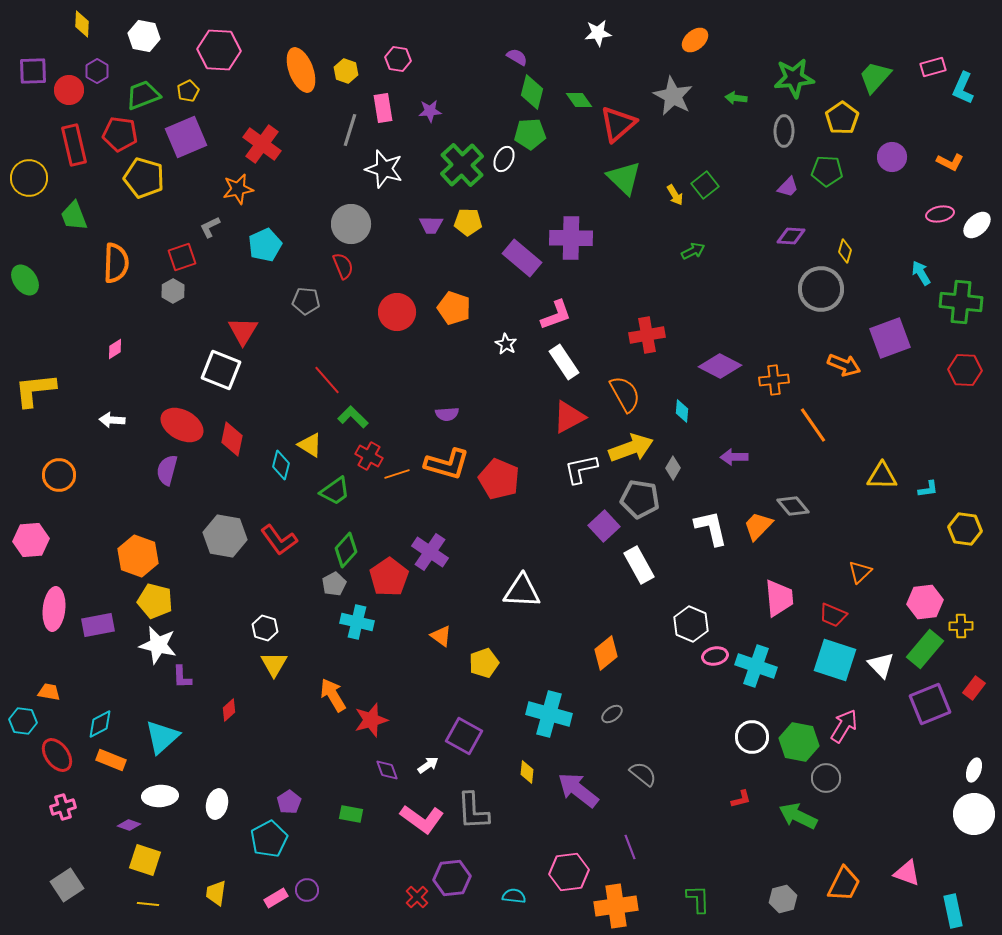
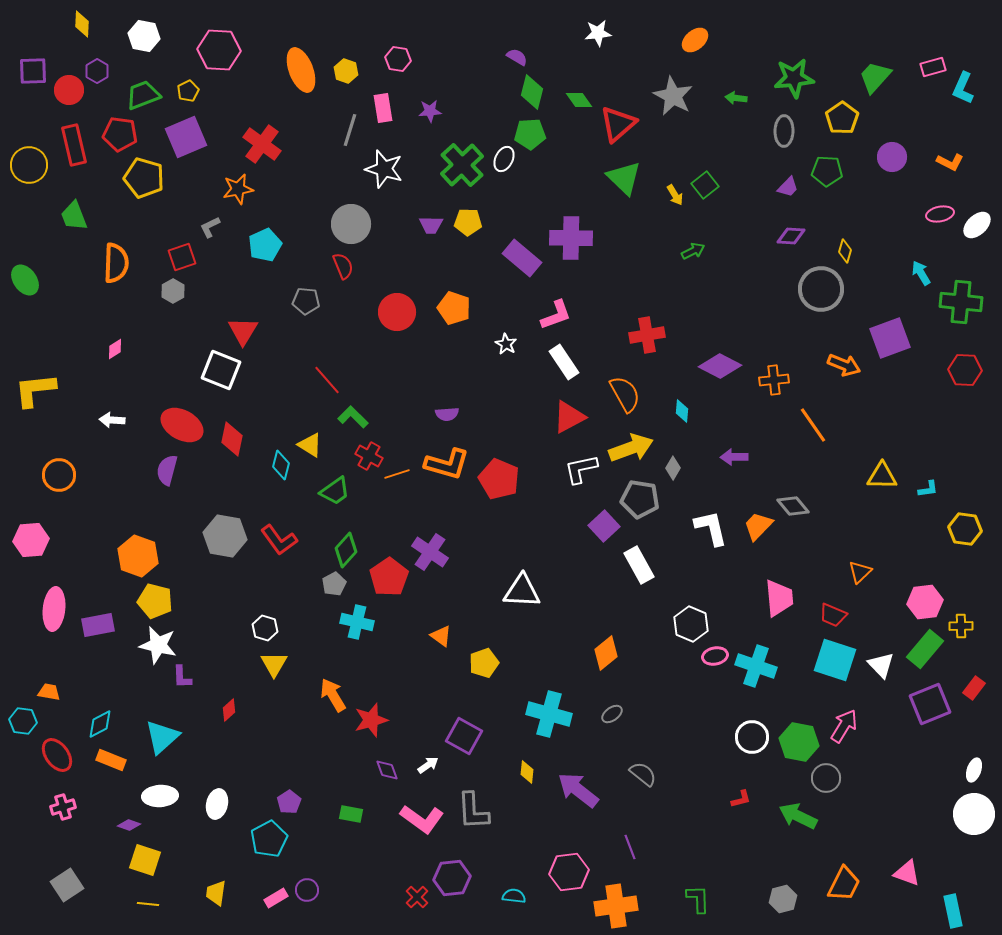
yellow circle at (29, 178): moved 13 px up
